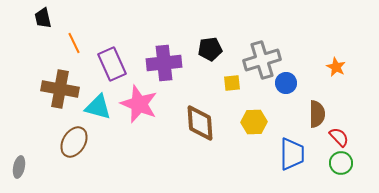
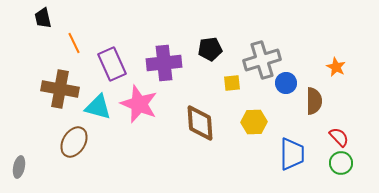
brown semicircle: moved 3 px left, 13 px up
